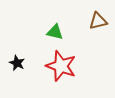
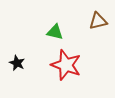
red star: moved 5 px right, 1 px up
